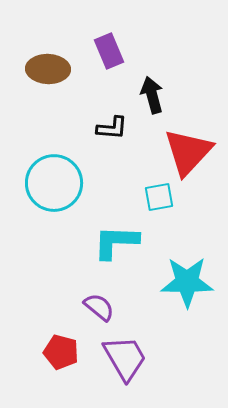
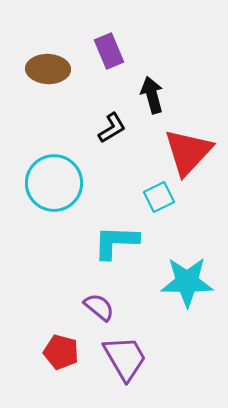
black L-shape: rotated 36 degrees counterclockwise
cyan square: rotated 16 degrees counterclockwise
